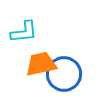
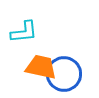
orange trapezoid: moved 3 px down; rotated 24 degrees clockwise
